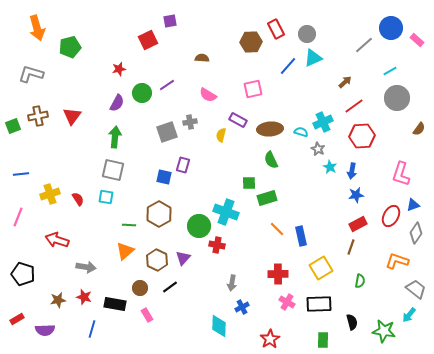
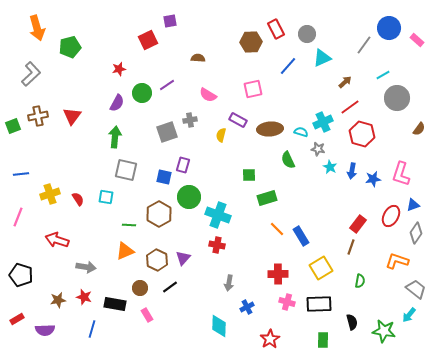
blue circle at (391, 28): moved 2 px left
gray line at (364, 45): rotated 12 degrees counterclockwise
brown semicircle at (202, 58): moved 4 px left
cyan triangle at (313, 58): moved 9 px right
cyan line at (390, 71): moved 7 px left, 4 px down
gray L-shape at (31, 74): rotated 120 degrees clockwise
red line at (354, 106): moved 4 px left, 1 px down
gray cross at (190, 122): moved 2 px up
red hexagon at (362, 136): moved 2 px up; rotated 20 degrees clockwise
gray star at (318, 149): rotated 16 degrees counterclockwise
green semicircle at (271, 160): moved 17 px right
gray square at (113, 170): moved 13 px right
green square at (249, 183): moved 8 px up
blue star at (356, 195): moved 17 px right, 16 px up
cyan cross at (226, 212): moved 8 px left, 3 px down
red rectangle at (358, 224): rotated 24 degrees counterclockwise
green circle at (199, 226): moved 10 px left, 29 px up
blue rectangle at (301, 236): rotated 18 degrees counterclockwise
orange triangle at (125, 251): rotated 18 degrees clockwise
black pentagon at (23, 274): moved 2 px left, 1 px down
gray arrow at (232, 283): moved 3 px left
pink cross at (287, 302): rotated 14 degrees counterclockwise
blue cross at (242, 307): moved 5 px right
